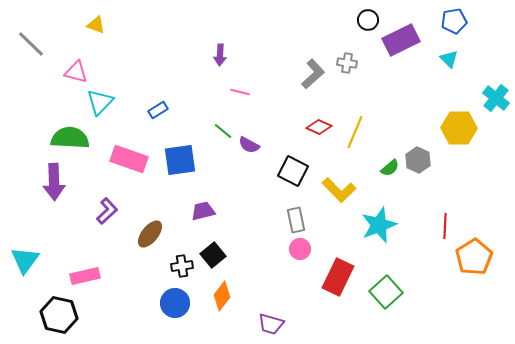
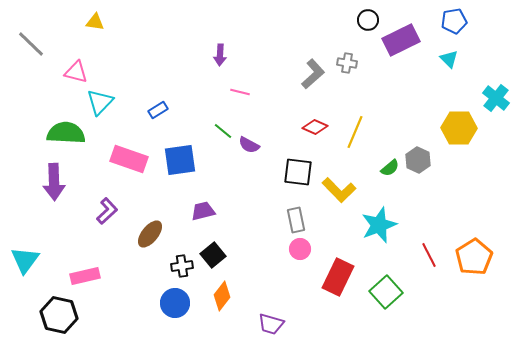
yellow triangle at (96, 25): moved 1 px left, 3 px up; rotated 12 degrees counterclockwise
red diamond at (319, 127): moved 4 px left
green semicircle at (70, 138): moved 4 px left, 5 px up
black square at (293, 171): moved 5 px right, 1 px down; rotated 20 degrees counterclockwise
red line at (445, 226): moved 16 px left, 29 px down; rotated 30 degrees counterclockwise
